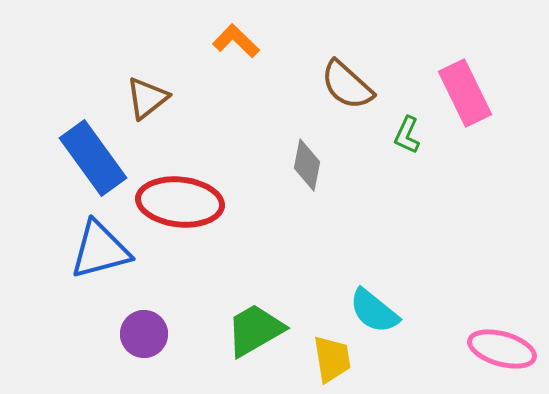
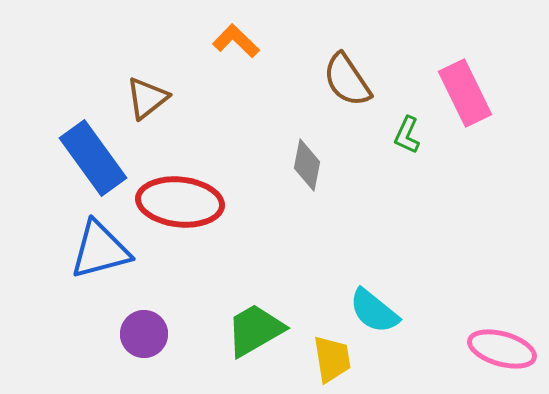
brown semicircle: moved 5 px up; rotated 14 degrees clockwise
